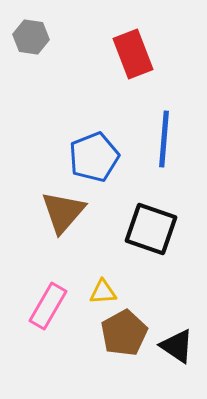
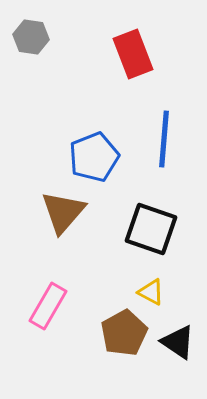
yellow triangle: moved 48 px right; rotated 32 degrees clockwise
black triangle: moved 1 px right, 4 px up
